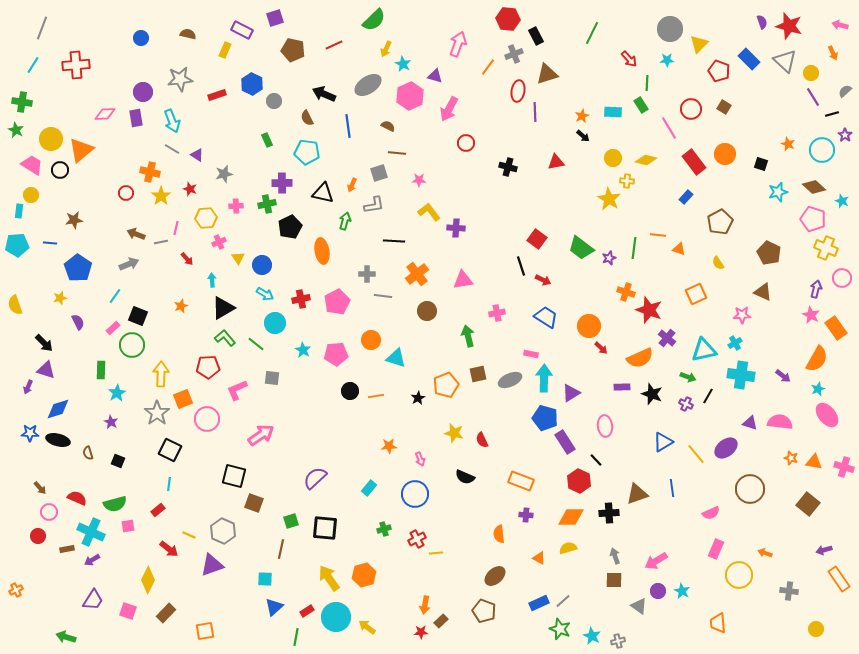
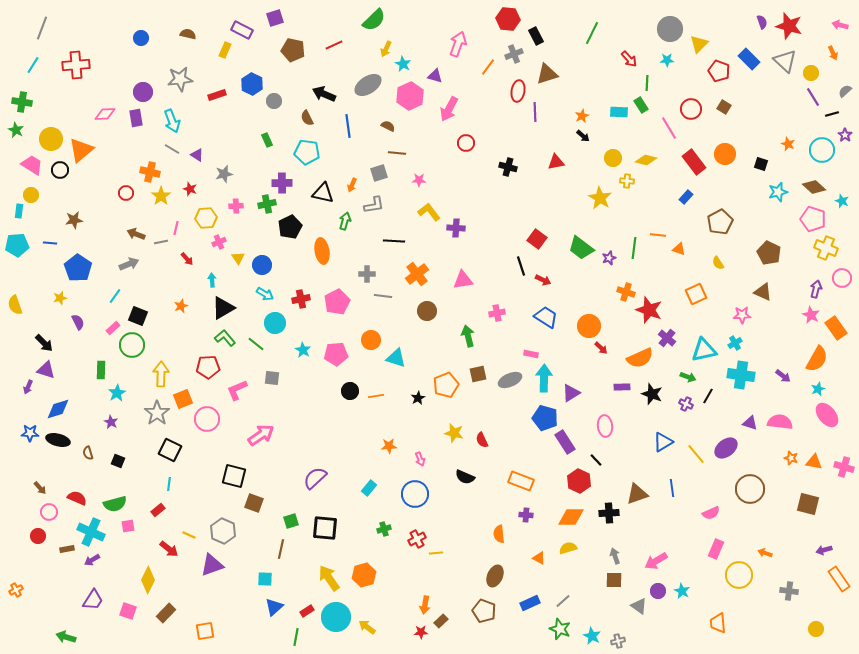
cyan rectangle at (613, 112): moved 6 px right
yellow star at (609, 199): moved 9 px left, 1 px up
brown square at (808, 504): rotated 25 degrees counterclockwise
brown ellipse at (495, 576): rotated 25 degrees counterclockwise
blue rectangle at (539, 603): moved 9 px left
